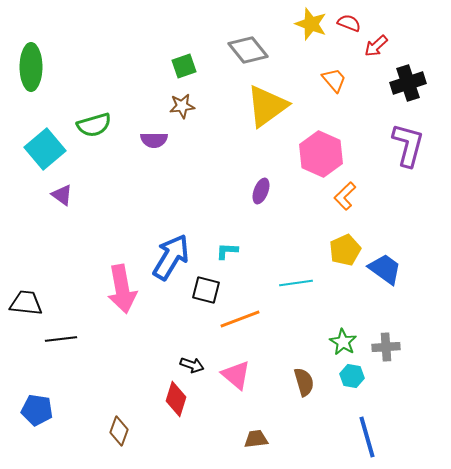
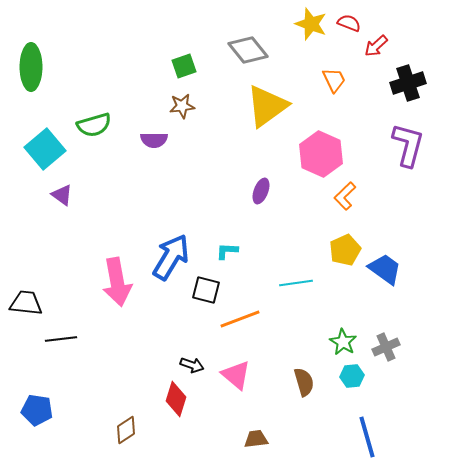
orange trapezoid: rotated 16 degrees clockwise
pink arrow: moved 5 px left, 7 px up
gray cross: rotated 20 degrees counterclockwise
cyan hexagon: rotated 15 degrees counterclockwise
brown diamond: moved 7 px right, 1 px up; rotated 36 degrees clockwise
